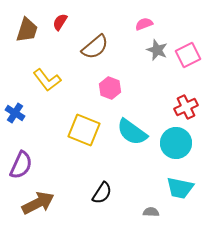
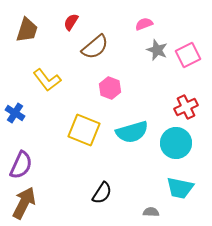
red semicircle: moved 11 px right
cyan semicircle: rotated 52 degrees counterclockwise
brown arrow: moved 14 px left; rotated 36 degrees counterclockwise
